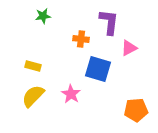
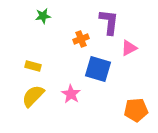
orange cross: rotated 28 degrees counterclockwise
